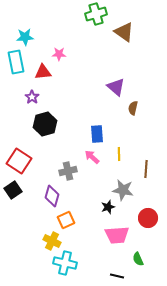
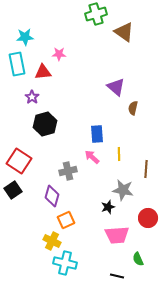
cyan rectangle: moved 1 px right, 2 px down
